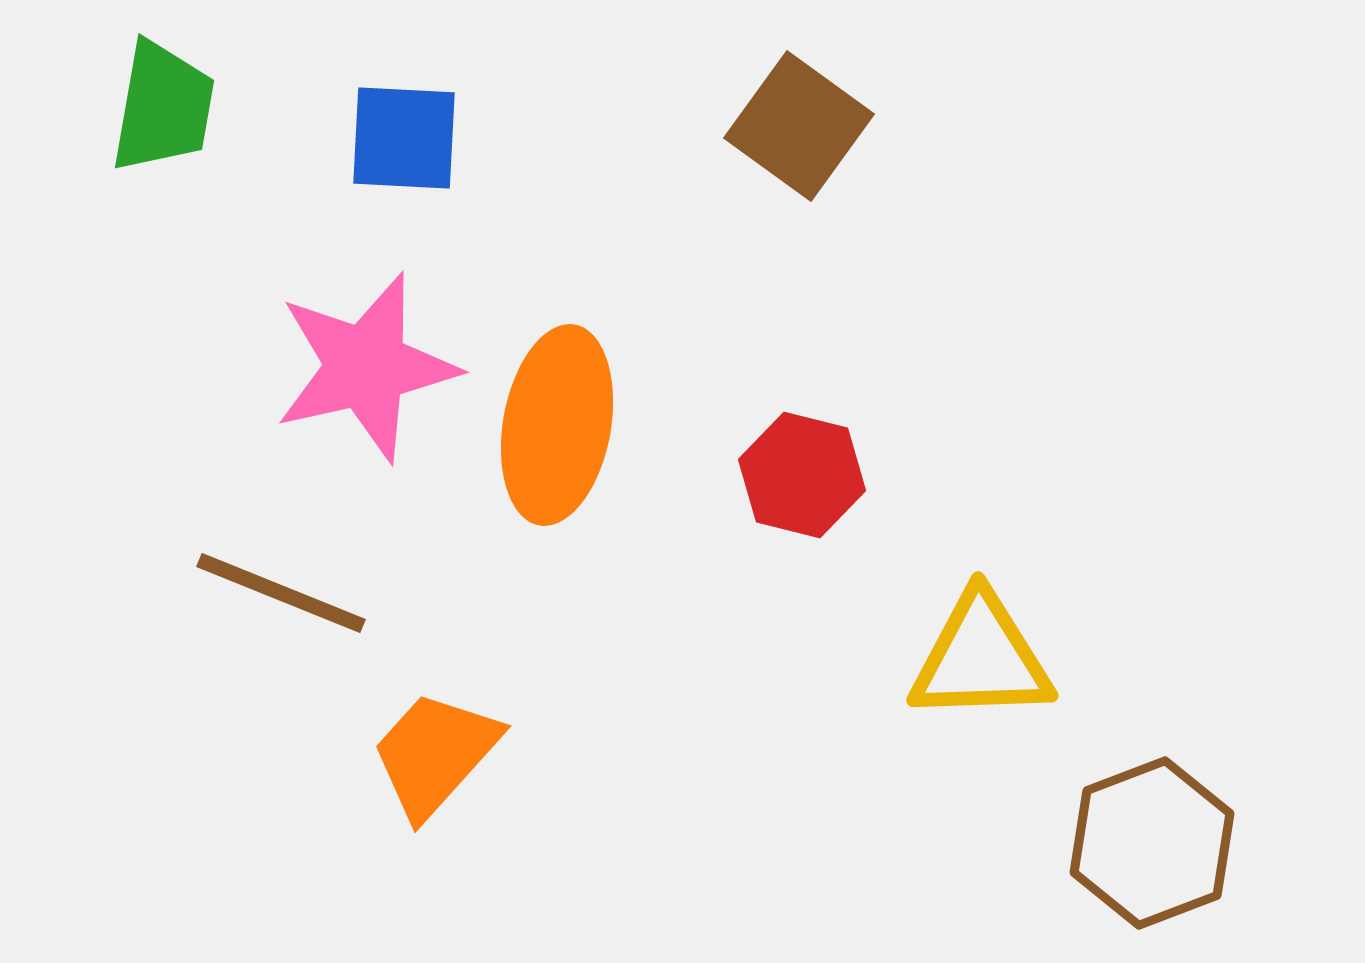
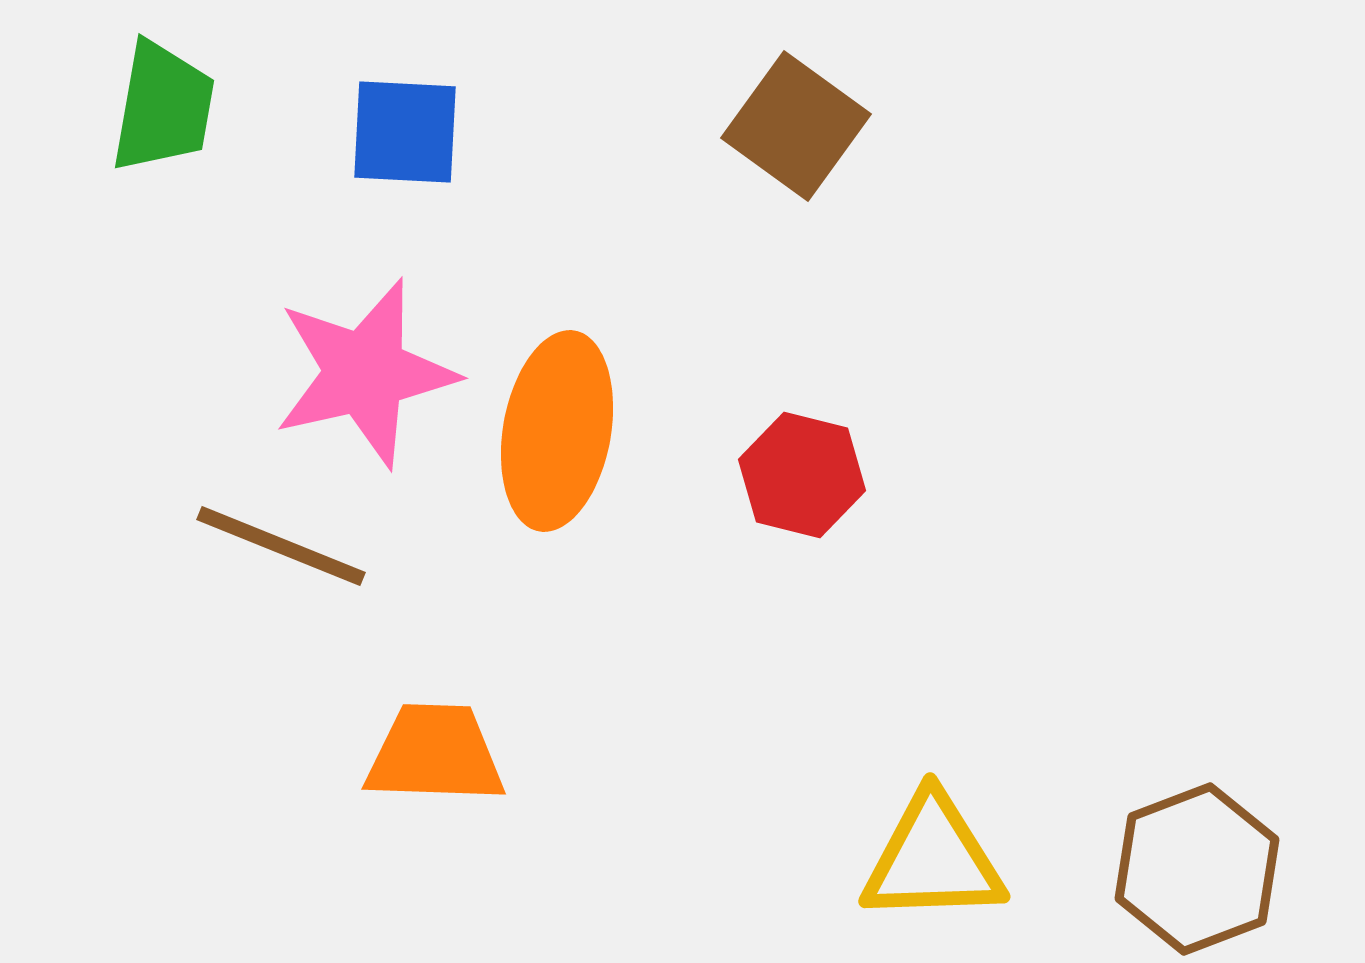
brown square: moved 3 px left
blue square: moved 1 px right, 6 px up
pink star: moved 1 px left, 6 px down
orange ellipse: moved 6 px down
brown line: moved 47 px up
yellow triangle: moved 48 px left, 201 px down
orange trapezoid: rotated 50 degrees clockwise
brown hexagon: moved 45 px right, 26 px down
